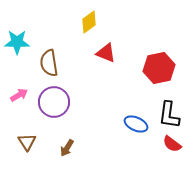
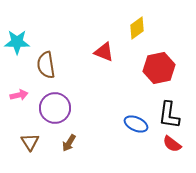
yellow diamond: moved 48 px right, 6 px down
red triangle: moved 2 px left, 1 px up
brown semicircle: moved 3 px left, 2 px down
pink arrow: rotated 18 degrees clockwise
purple circle: moved 1 px right, 6 px down
brown triangle: moved 3 px right
brown arrow: moved 2 px right, 5 px up
